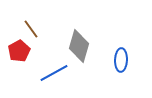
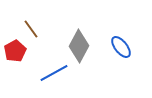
gray diamond: rotated 12 degrees clockwise
red pentagon: moved 4 px left
blue ellipse: moved 13 px up; rotated 40 degrees counterclockwise
